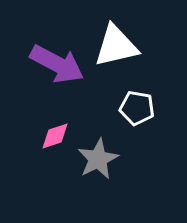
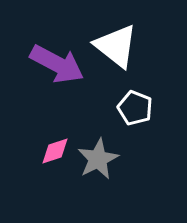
white triangle: rotated 51 degrees clockwise
white pentagon: moved 2 px left; rotated 12 degrees clockwise
pink diamond: moved 15 px down
